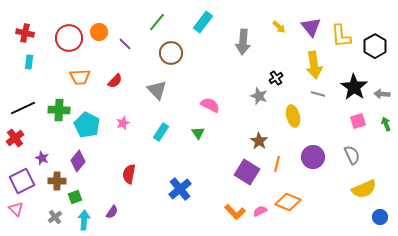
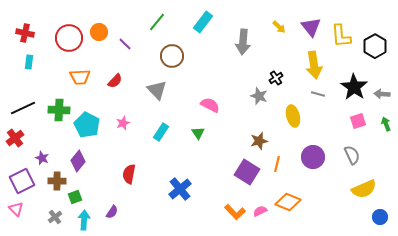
brown circle at (171, 53): moved 1 px right, 3 px down
brown star at (259, 141): rotated 24 degrees clockwise
